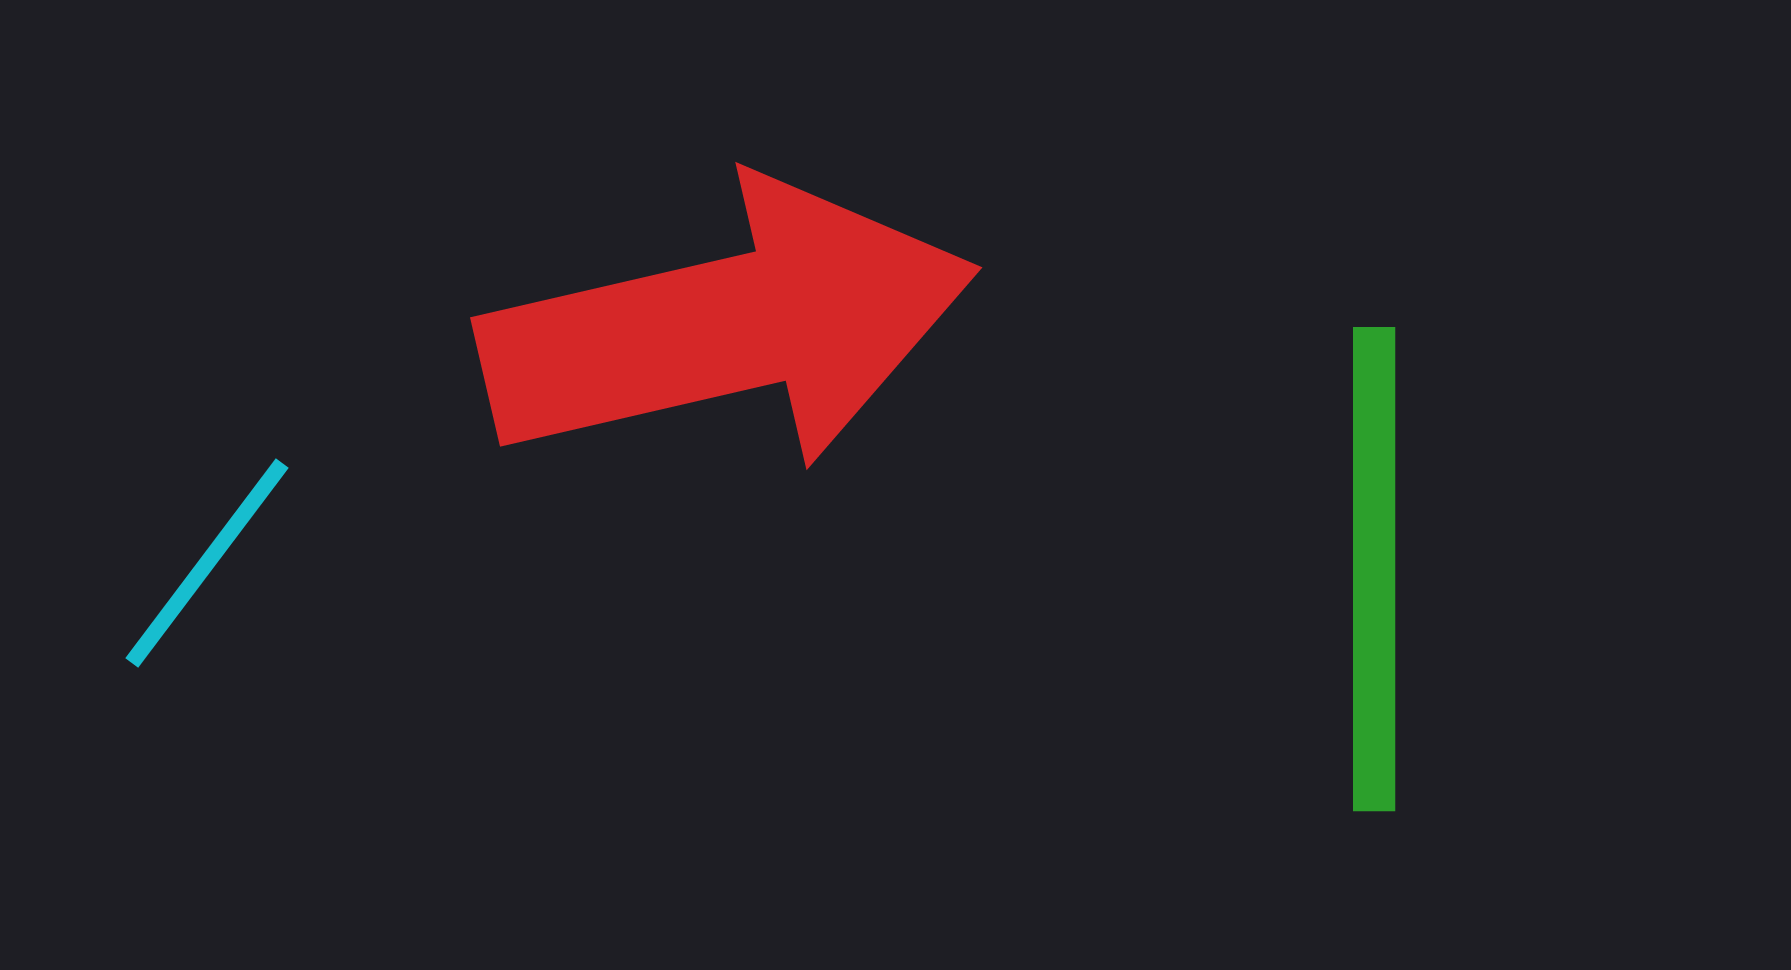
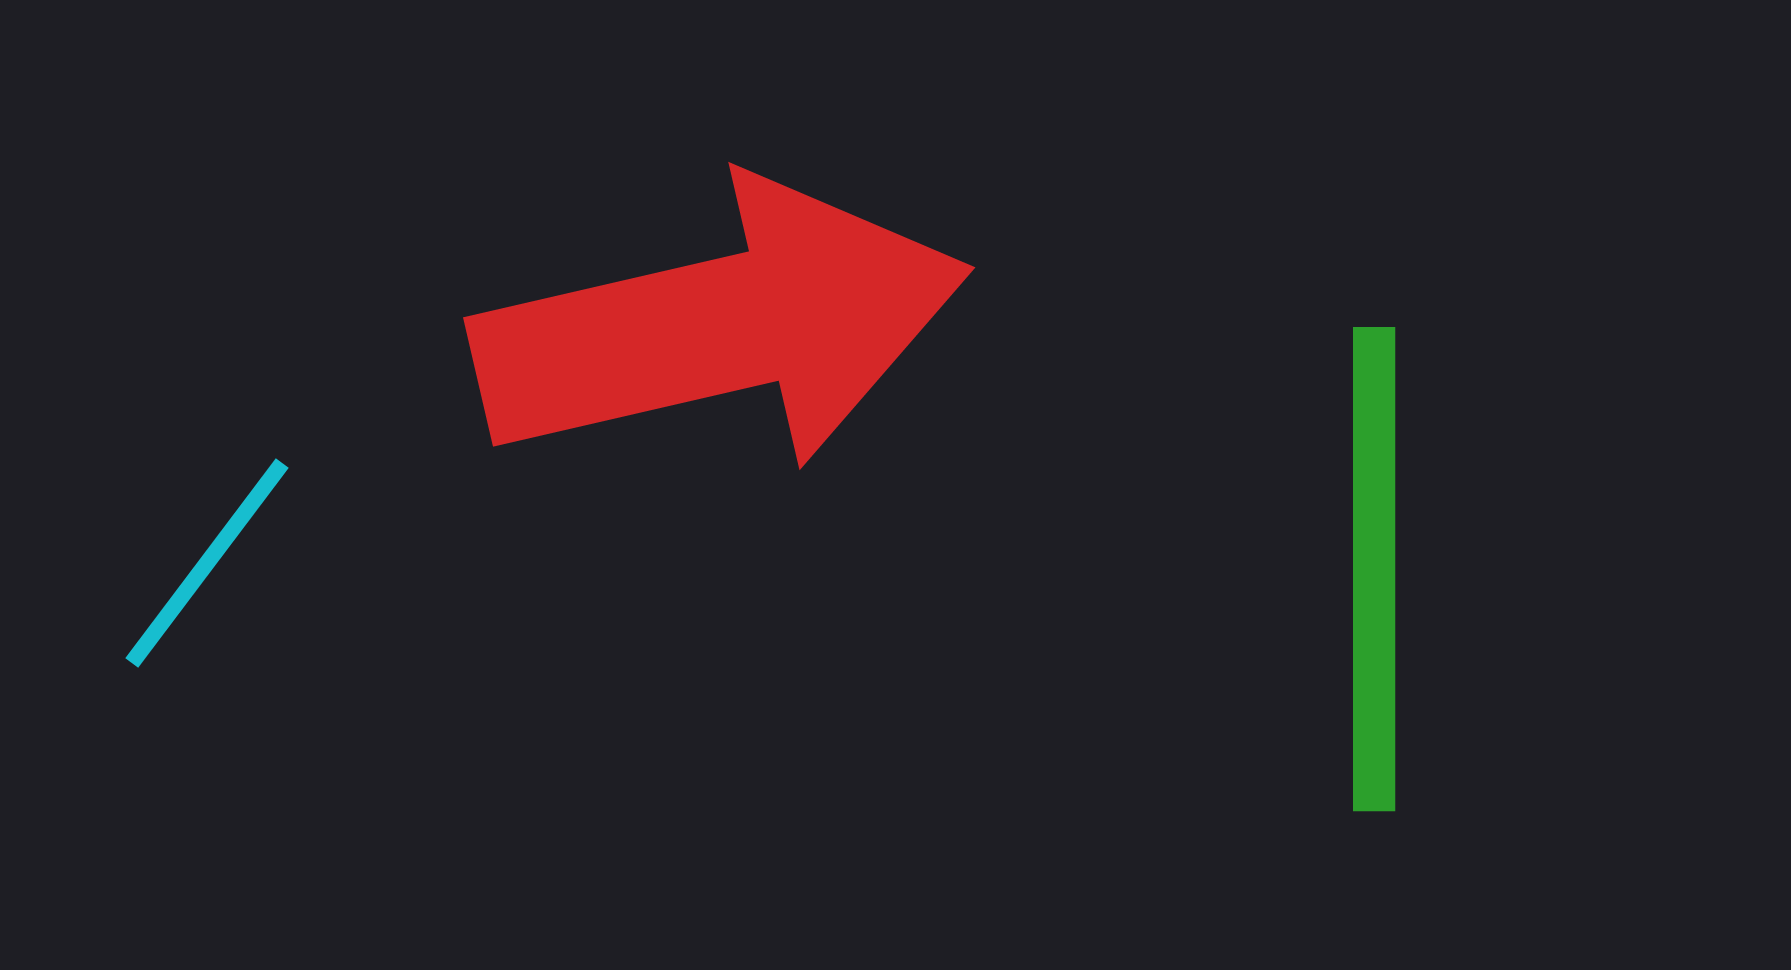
red arrow: moved 7 px left
